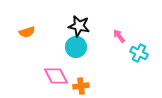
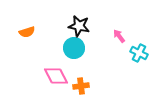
cyan circle: moved 2 px left, 1 px down
